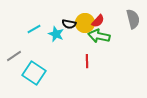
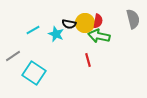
red semicircle: rotated 32 degrees counterclockwise
cyan line: moved 1 px left, 1 px down
gray line: moved 1 px left
red line: moved 1 px right, 1 px up; rotated 16 degrees counterclockwise
